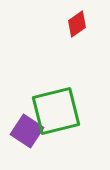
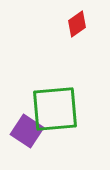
green square: moved 1 px left, 2 px up; rotated 9 degrees clockwise
